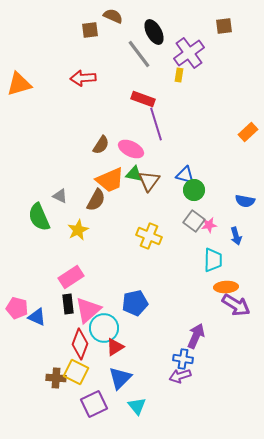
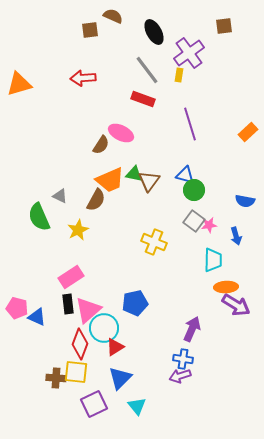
gray line at (139, 54): moved 8 px right, 16 px down
purple line at (156, 124): moved 34 px right
pink ellipse at (131, 149): moved 10 px left, 16 px up
yellow cross at (149, 236): moved 5 px right, 6 px down
purple arrow at (196, 336): moved 4 px left, 7 px up
yellow square at (76, 372): rotated 20 degrees counterclockwise
